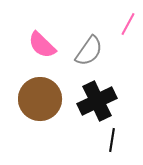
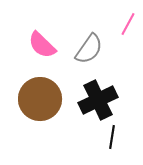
gray semicircle: moved 2 px up
black cross: moved 1 px right, 1 px up
black line: moved 3 px up
